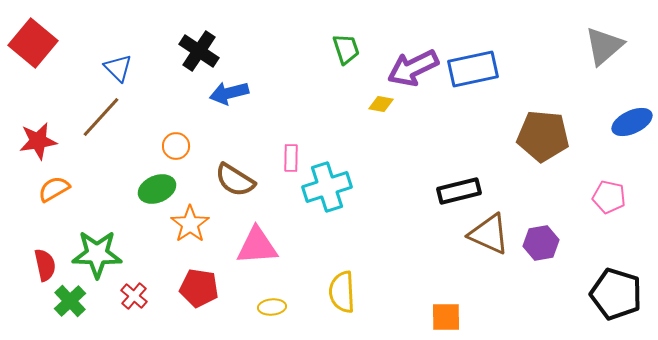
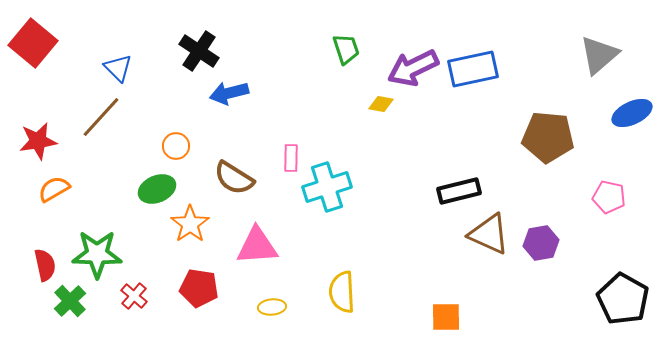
gray triangle: moved 5 px left, 9 px down
blue ellipse: moved 9 px up
brown pentagon: moved 5 px right, 1 px down
brown semicircle: moved 1 px left, 2 px up
black pentagon: moved 7 px right, 5 px down; rotated 12 degrees clockwise
